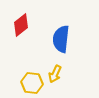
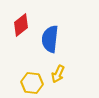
blue semicircle: moved 11 px left
yellow arrow: moved 3 px right
